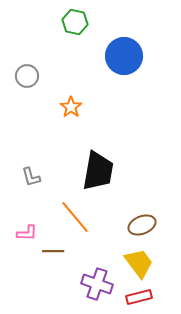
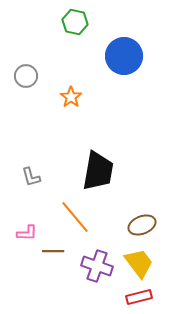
gray circle: moved 1 px left
orange star: moved 10 px up
purple cross: moved 18 px up
